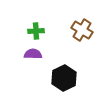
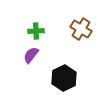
brown cross: moved 1 px left, 1 px up
purple semicircle: moved 2 px left, 1 px down; rotated 54 degrees counterclockwise
